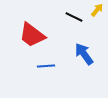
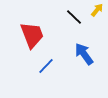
black line: rotated 18 degrees clockwise
red trapezoid: rotated 148 degrees counterclockwise
blue line: rotated 42 degrees counterclockwise
